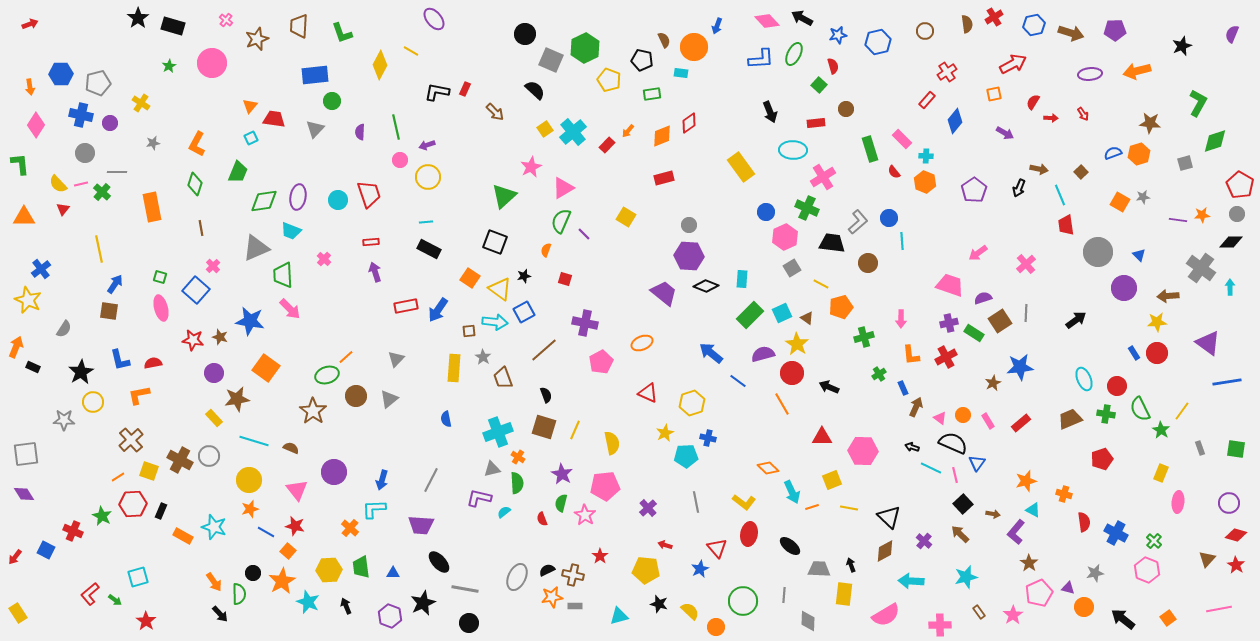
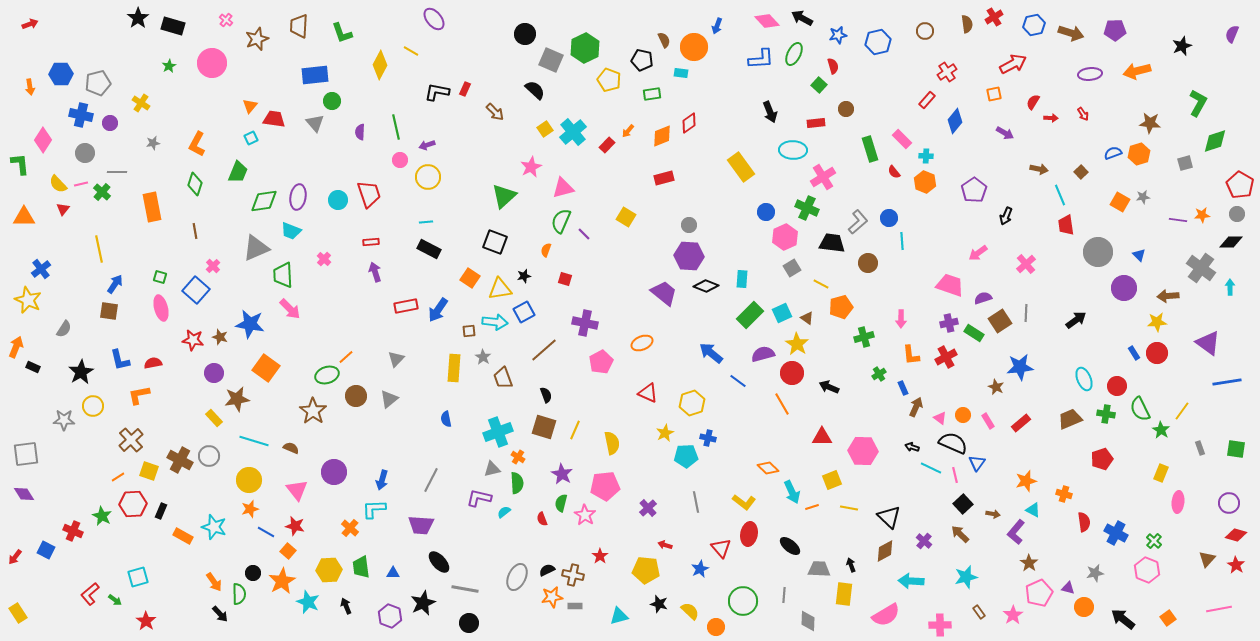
pink diamond at (36, 125): moved 7 px right, 15 px down
gray triangle at (315, 129): moved 6 px up; rotated 24 degrees counterclockwise
pink triangle at (563, 188): rotated 15 degrees clockwise
black arrow at (1019, 188): moved 13 px left, 28 px down
brown line at (201, 228): moved 6 px left, 3 px down
yellow triangle at (500, 289): rotated 45 degrees counterclockwise
blue star at (250, 321): moved 3 px down
brown star at (993, 383): moved 3 px right, 4 px down; rotated 21 degrees counterclockwise
yellow circle at (93, 402): moved 4 px down
red triangle at (717, 548): moved 4 px right
